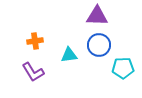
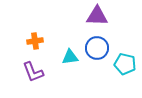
blue circle: moved 2 px left, 3 px down
cyan triangle: moved 1 px right, 2 px down
cyan pentagon: moved 2 px right, 4 px up; rotated 15 degrees clockwise
purple L-shape: rotated 10 degrees clockwise
